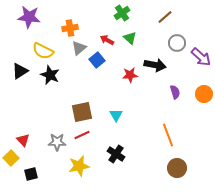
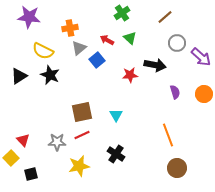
black triangle: moved 1 px left, 5 px down
